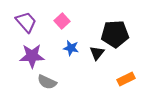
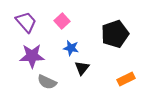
black pentagon: rotated 16 degrees counterclockwise
black triangle: moved 15 px left, 15 px down
